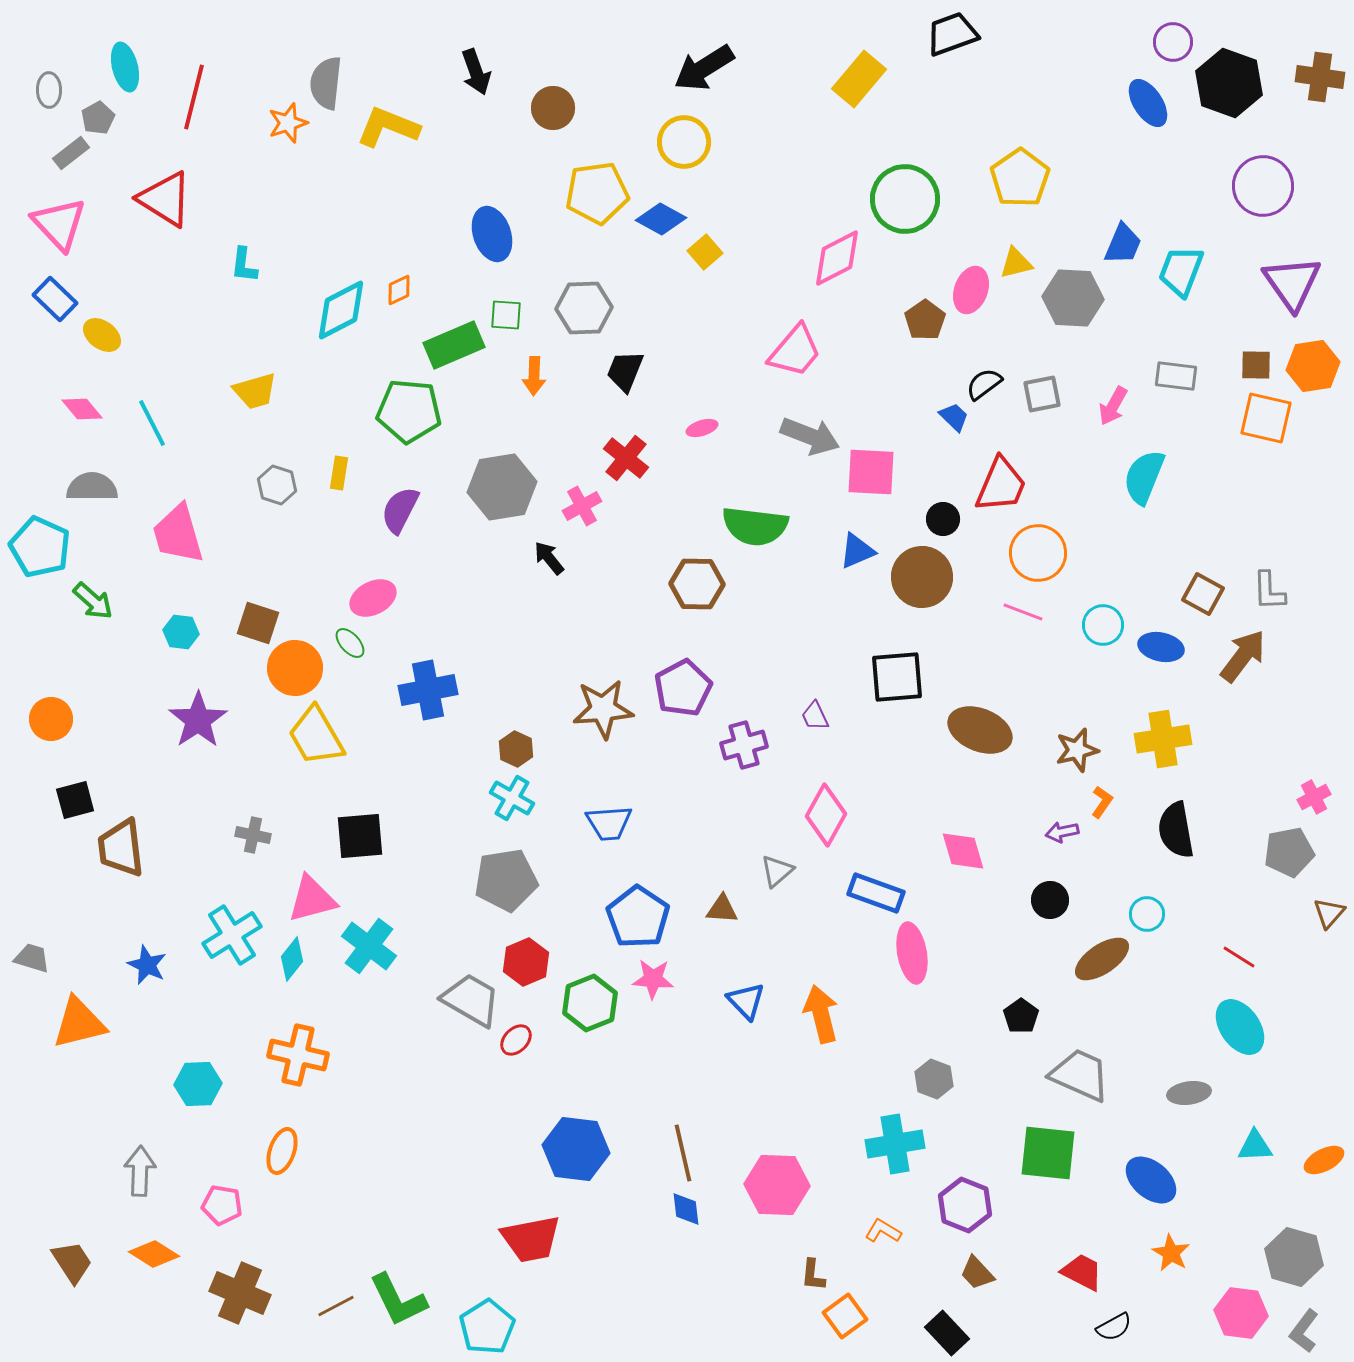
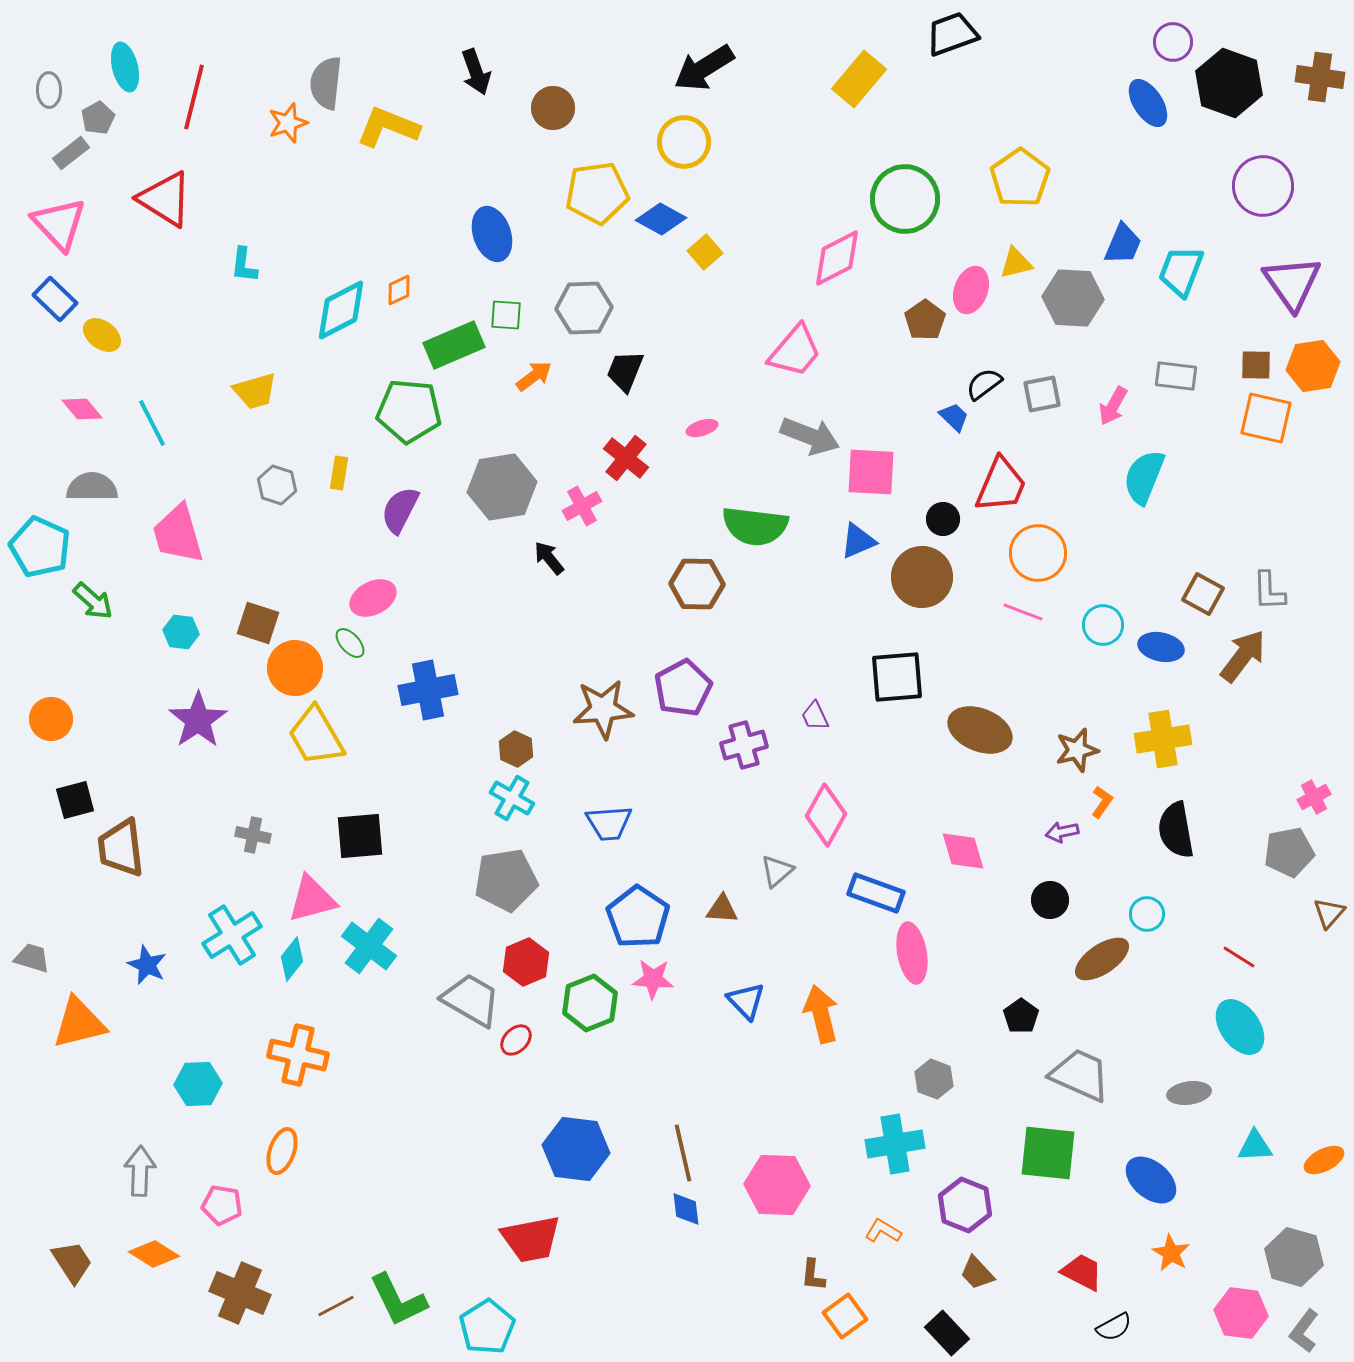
orange arrow at (534, 376): rotated 129 degrees counterclockwise
blue triangle at (857, 551): moved 1 px right, 10 px up
